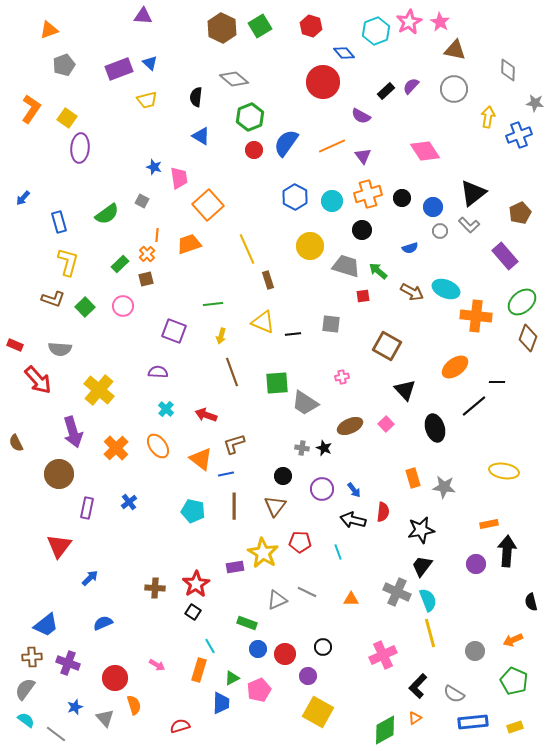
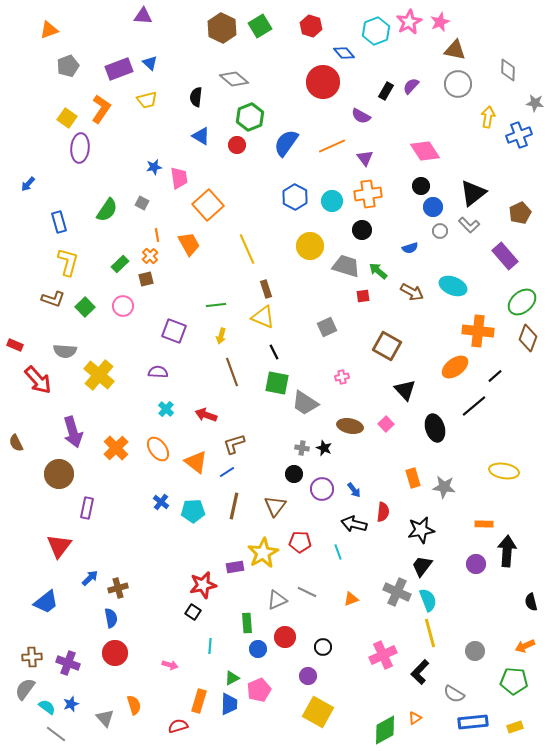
pink star at (440, 22): rotated 18 degrees clockwise
gray pentagon at (64, 65): moved 4 px right, 1 px down
gray circle at (454, 89): moved 4 px right, 5 px up
black rectangle at (386, 91): rotated 18 degrees counterclockwise
orange L-shape at (31, 109): moved 70 px right
red circle at (254, 150): moved 17 px left, 5 px up
purple triangle at (363, 156): moved 2 px right, 2 px down
blue star at (154, 167): rotated 28 degrees counterclockwise
orange cross at (368, 194): rotated 8 degrees clockwise
blue arrow at (23, 198): moved 5 px right, 14 px up
black circle at (402, 198): moved 19 px right, 12 px up
gray square at (142, 201): moved 2 px down
green semicircle at (107, 214): moved 4 px up; rotated 20 degrees counterclockwise
orange line at (157, 235): rotated 16 degrees counterclockwise
orange trapezoid at (189, 244): rotated 80 degrees clockwise
orange cross at (147, 254): moved 3 px right, 2 px down
brown rectangle at (268, 280): moved 2 px left, 9 px down
cyan ellipse at (446, 289): moved 7 px right, 3 px up
green line at (213, 304): moved 3 px right, 1 px down
orange cross at (476, 316): moved 2 px right, 15 px down
yellow triangle at (263, 322): moved 5 px up
gray square at (331, 324): moved 4 px left, 3 px down; rotated 30 degrees counterclockwise
black line at (293, 334): moved 19 px left, 18 px down; rotated 70 degrees clockwise
gray semicircle at (60, 349): moved 5 px right, 2 px down
black line at (497, 382): moved 2 px left, 6 px up; rotated 42 degrees counterclockwise
green square at (277, 383): rotated 15 degrees clockwise
yellow cross at (99, 390): moved 15 px up
brown ellipse at (350, 426): rotated 35 degrees clockwise
orange ellipse at (158, 446): moved 3 px down
orange triangle at (201, 459): moved 5 px left, 3 px down
blue line at (226, 474): moved 1 px right, 2 px up; rotated 21 degrees counterclockwise
black circle at (283, 476): moved 11 px right, 2 px up
blue cross at (129, 502): moved 32 px right; rotated 14 degrees counterclockwise
brown line at (234, 506): rotated 12 degrees clockwise
cyan pentagon at (193, 511): rotated 15 degrees counterclockwise
black arrow at (353, 520): moved 1 px right, 4 px down
orange rectangle at (489, 524): moved 5 px left; rotated 12 degrees clockwise
yellow star at (263, 553): rotated 12 degrees clockwise
red star at (196, 584): moved 7 px right, 1 px down; rotated 20 degrees clockwise
brown cross at (155, 588): moved 37 px left; rotated 18 degrees counterclockwise
orange triangle at (351, 599): rotated 21 degrees counterclockwise
blue semicircle at (103, 623): moved 8 px right, 5 px up; rotated 102 degrees clockwise
green rectangle at (247, 623): rotated 66 degrees clockwise
blue trapezoid at (46, 625): moved 23 px up
orange arrow at (513, 640): moved 12 px right, 6 px down
cyan line at (210, 646): rotated 35 degrees clockwise
red circle at (285, 654): moved 17 px up
pink arrow at (157, 665): moved 13 px right; rotated 14 degrees counterclockwise
orange rectangle at (199, 670): moved 31 px down
red circle at (115, 678): moved 25 px up
green pentagon at (514, 681): rotated 20 degrees counterclockwise
black L-shape at (418, 686): moved 2 px right, 14 px up
blue trapezoid at (221, 703): moved 8 px right, 1 px down
blue star at (75, 707): moved 4 px left, 3 px up
cyan semicircle at (26, 720): moved 21 px right, 13 px up
red semicircle at (180, 726): moved 2 px left
